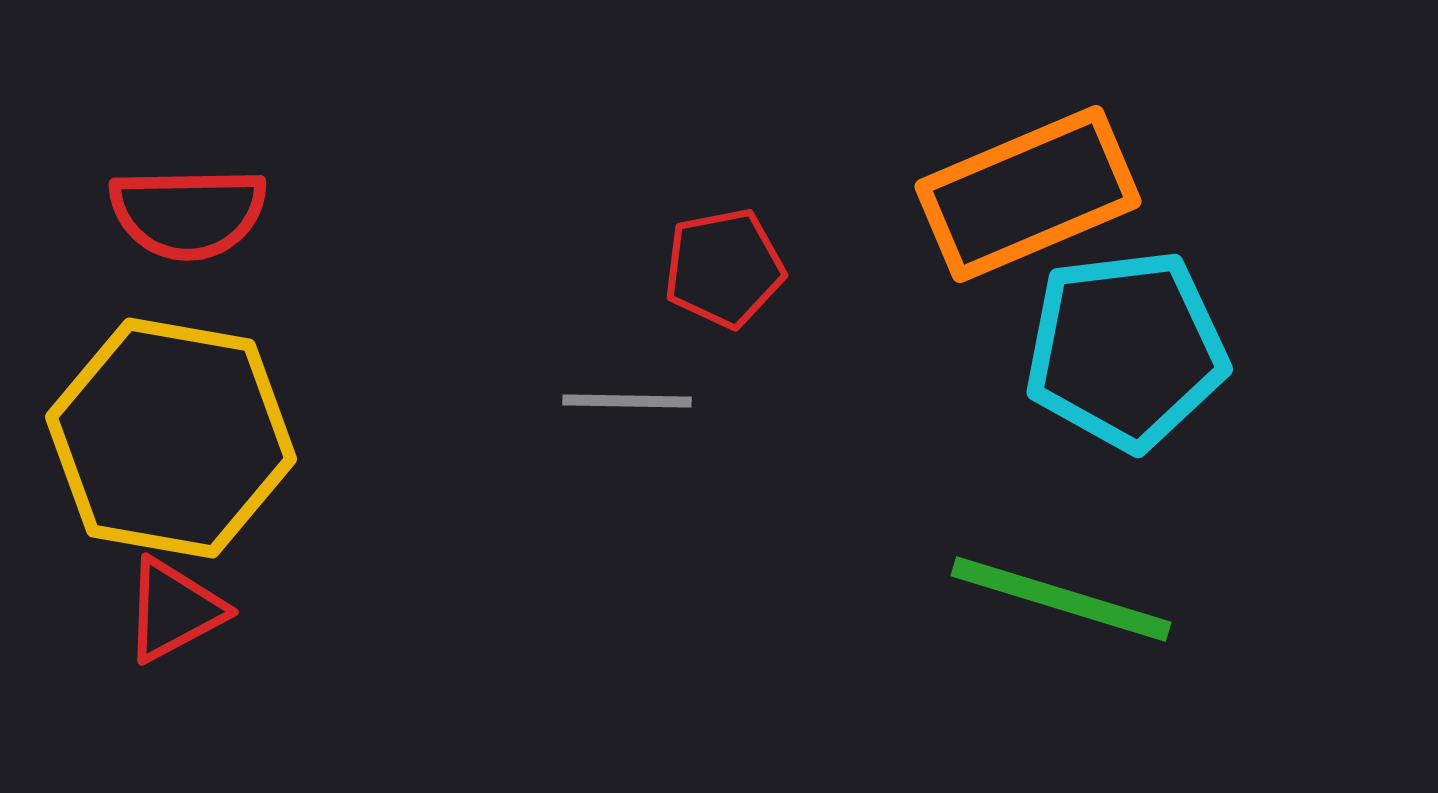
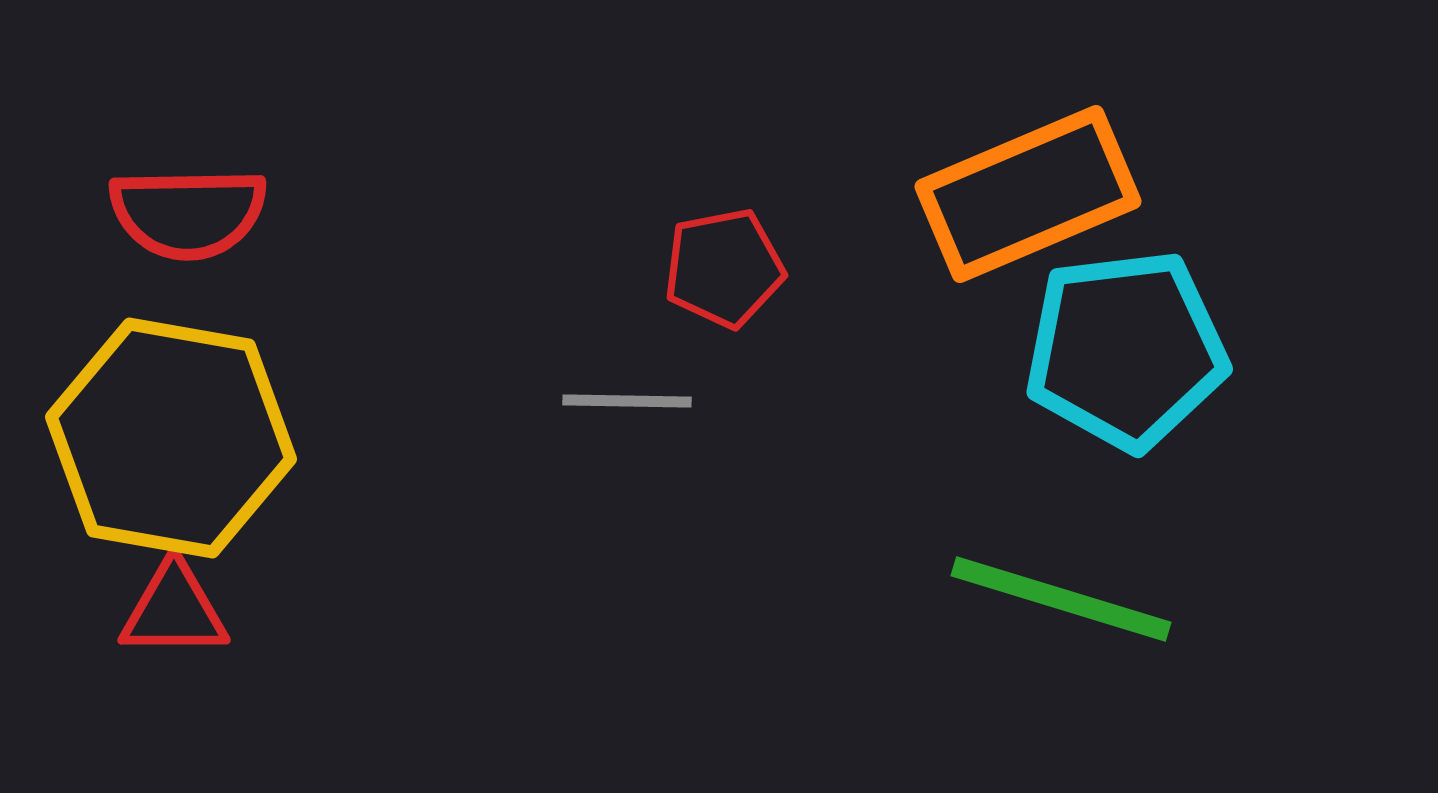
red triangle: rotated 28 degrees clockwise
